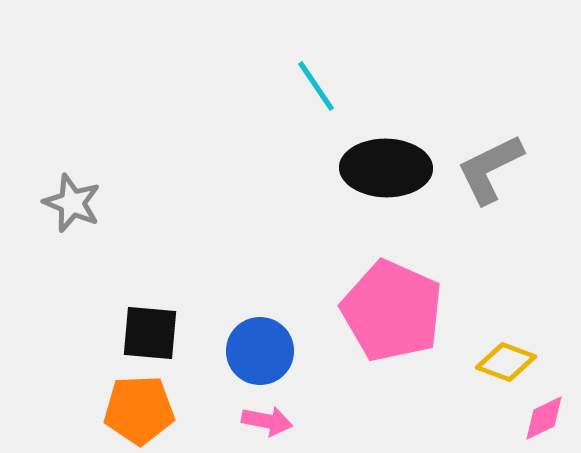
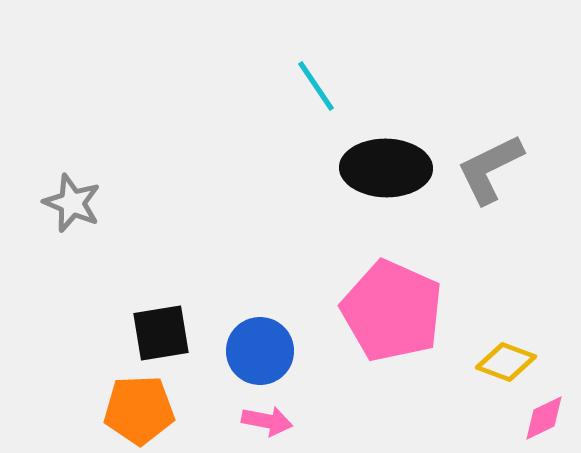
black square: moved 11 px right; rotated 14 degrees counterclockwise
